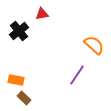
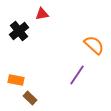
brown rectangle: moved 6 px right
